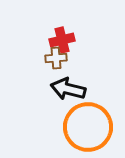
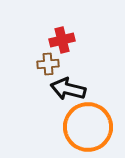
brown cross: moved 8 px left, 6 px down
